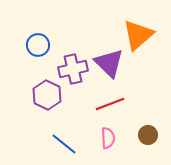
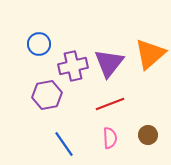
orange triangle: moved 12 px right, 19 px down
blue circle: moved 1 px right, 1 px up
purple triangle: rotated 24 degrees clockwise
purple cross: moved 3 px up
purple hexagon: rotated 24 degrees clockwise
pink semicircle: moved 2 px right
blue line: rotated 16 degrees clockwise
